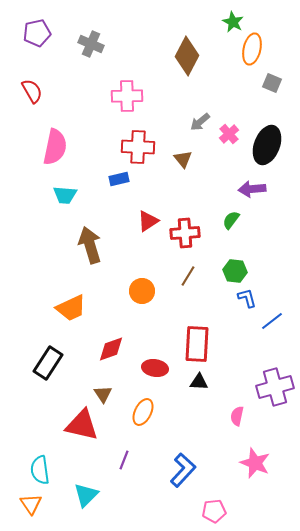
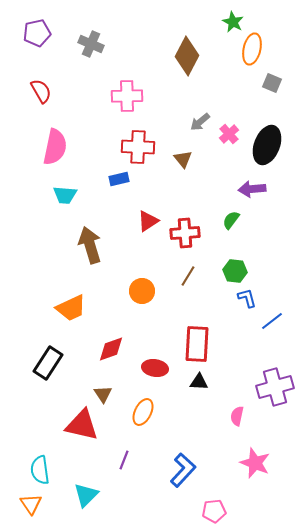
red semicircle at (32, 91): moved 9 px right
